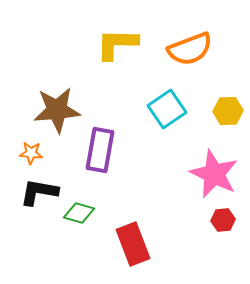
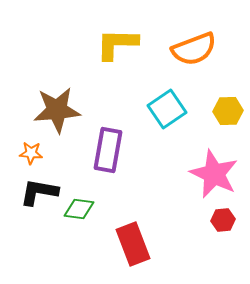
orange semicircle: moved 4 px right
purple rectangle: moved 8 px right
green diamond: moved 4 px up; rotated 8 degrees counterclockwise
